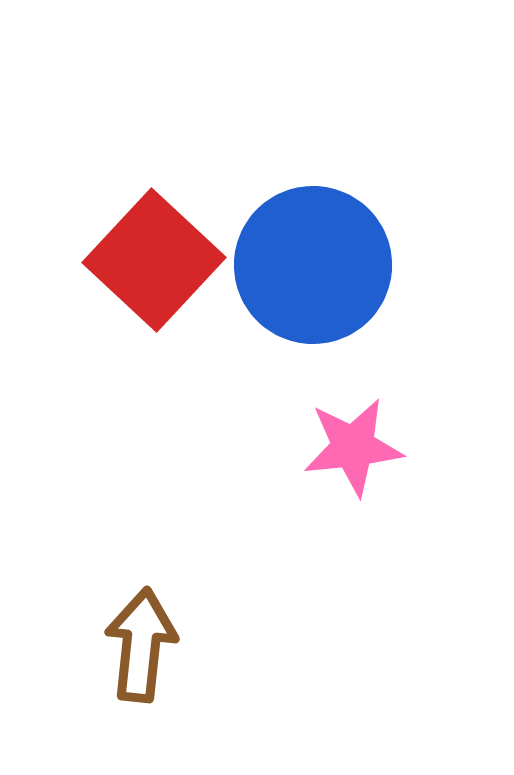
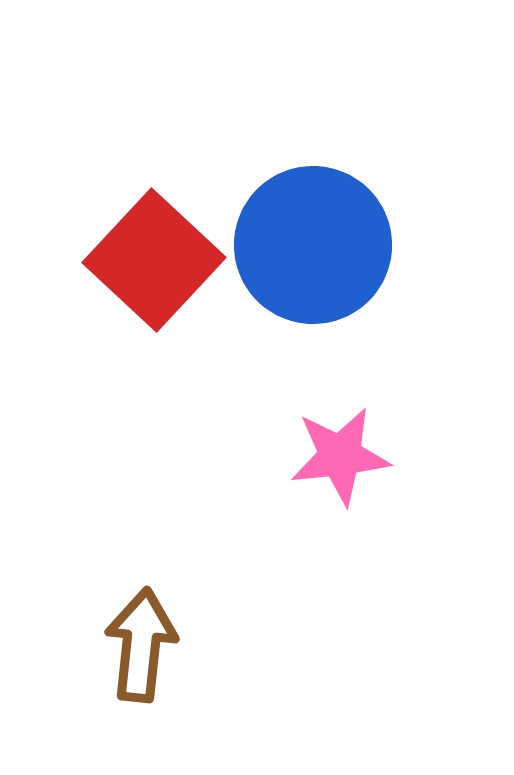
blue circle: moved 20 px up
pink star: moved 13 px left, 9 px down
